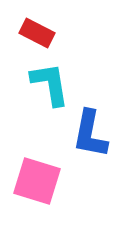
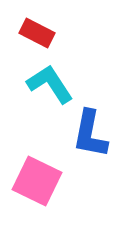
cyan L-shape: rotated 24 degrees counterclockwise
pink square: rotated 9 degrees clockwise
